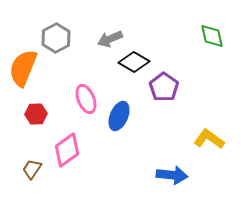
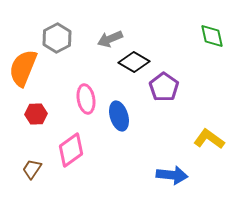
gray hexagon: moved 1 px right
pink ellipse: rotated 12 degrees clockwise
blue ellipse: rotated 40 degrees counterclockwise
pink diamond: moved 4 px right
